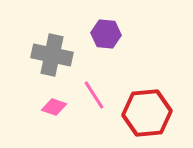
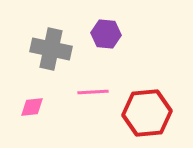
gray cross: moved 1 px left, 6 px up
pink line: moved 1 px left, 3 px up; rotated 60 degrees counterclockwise
pink diamond: moved 22 px left; rotated 25 degrees counterclockwise
